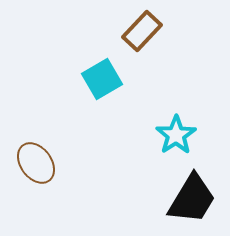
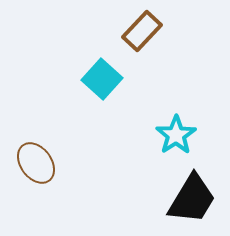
cyan square: rotated 18 degrees counterclockwise
